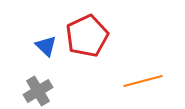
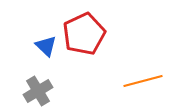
red pentagon: moved 3 px left, 2 px up
